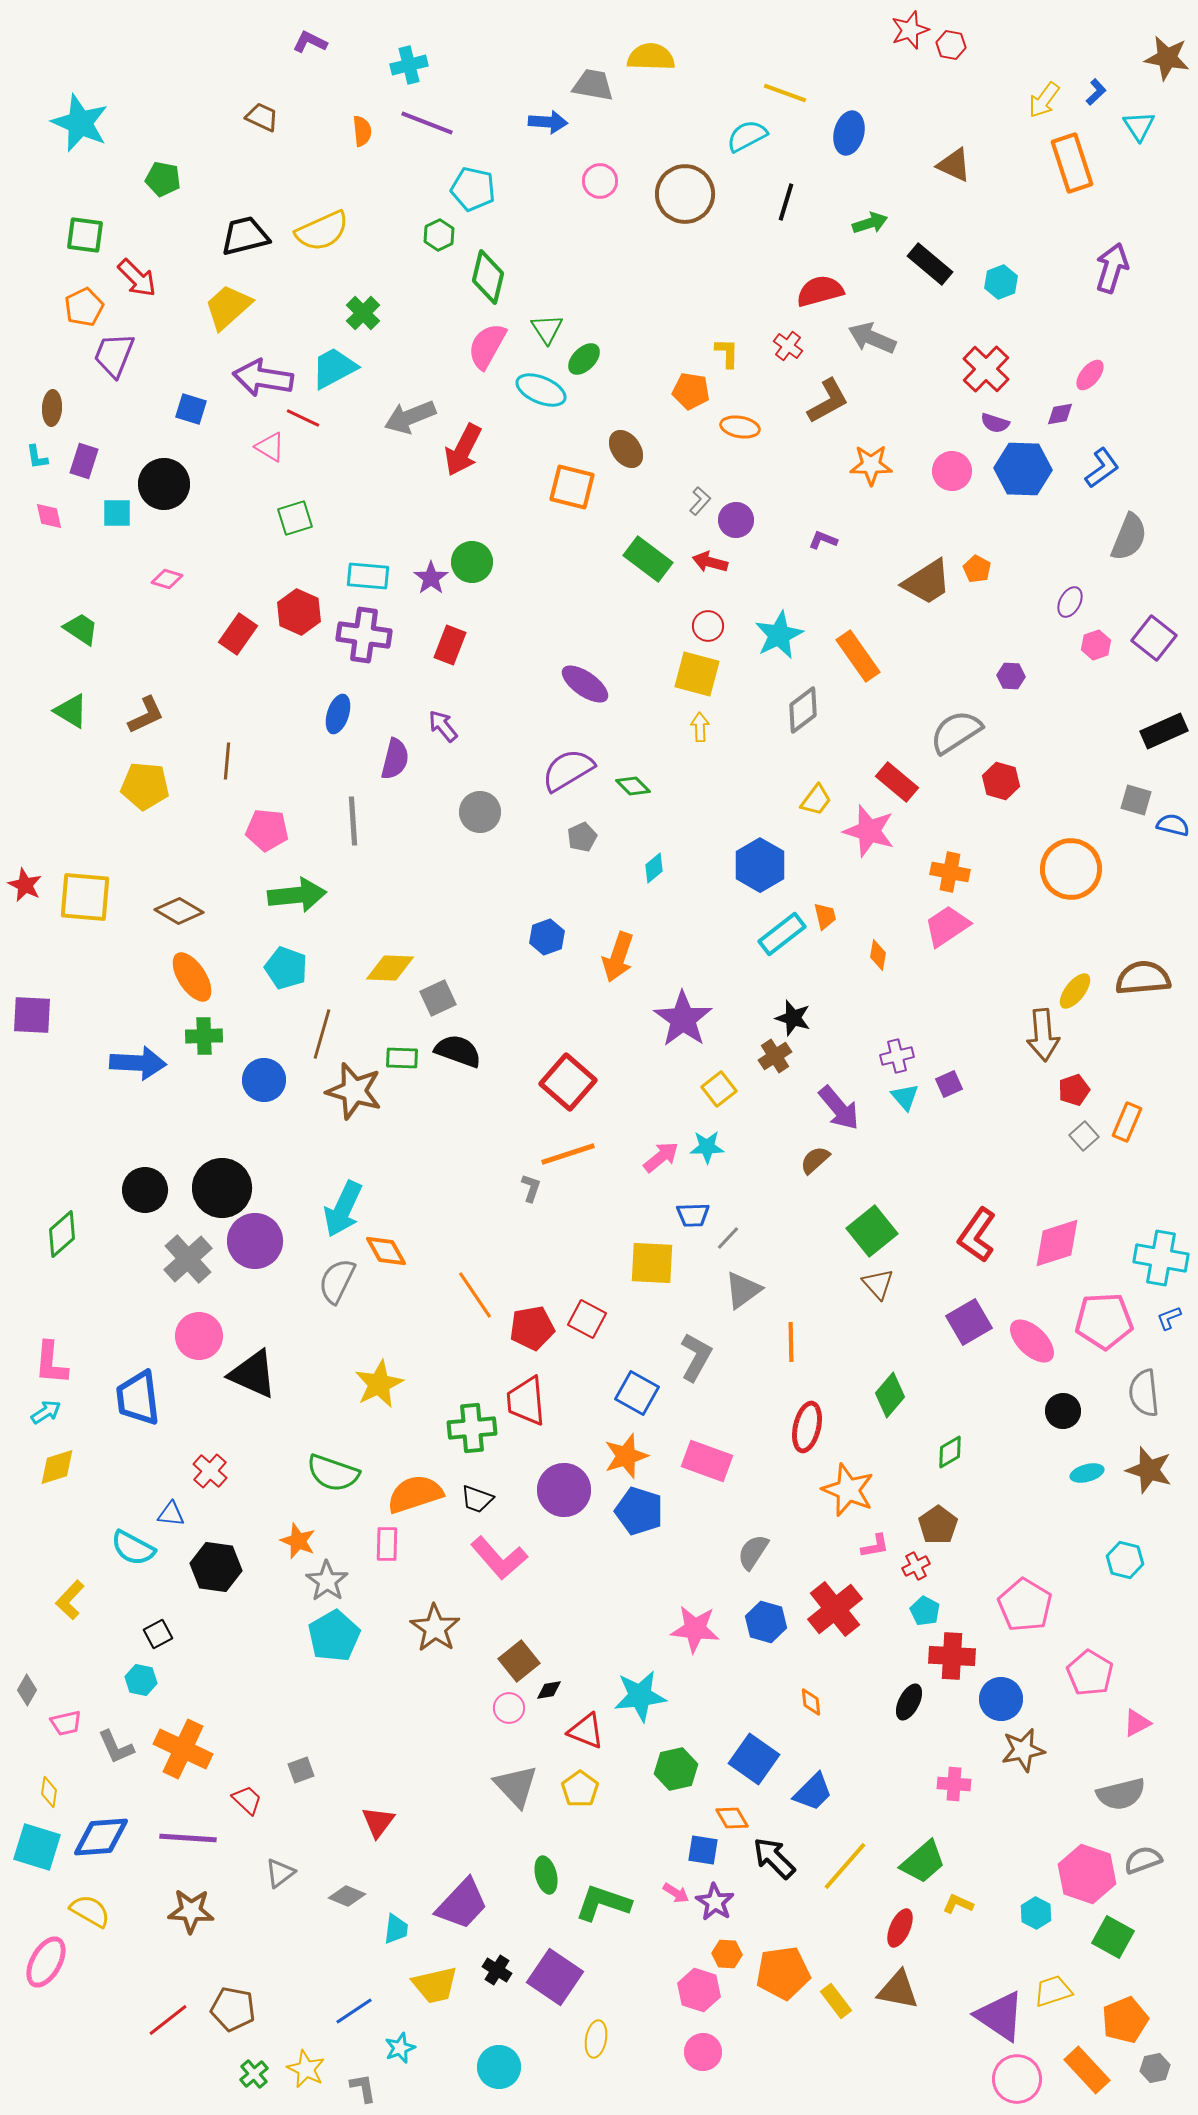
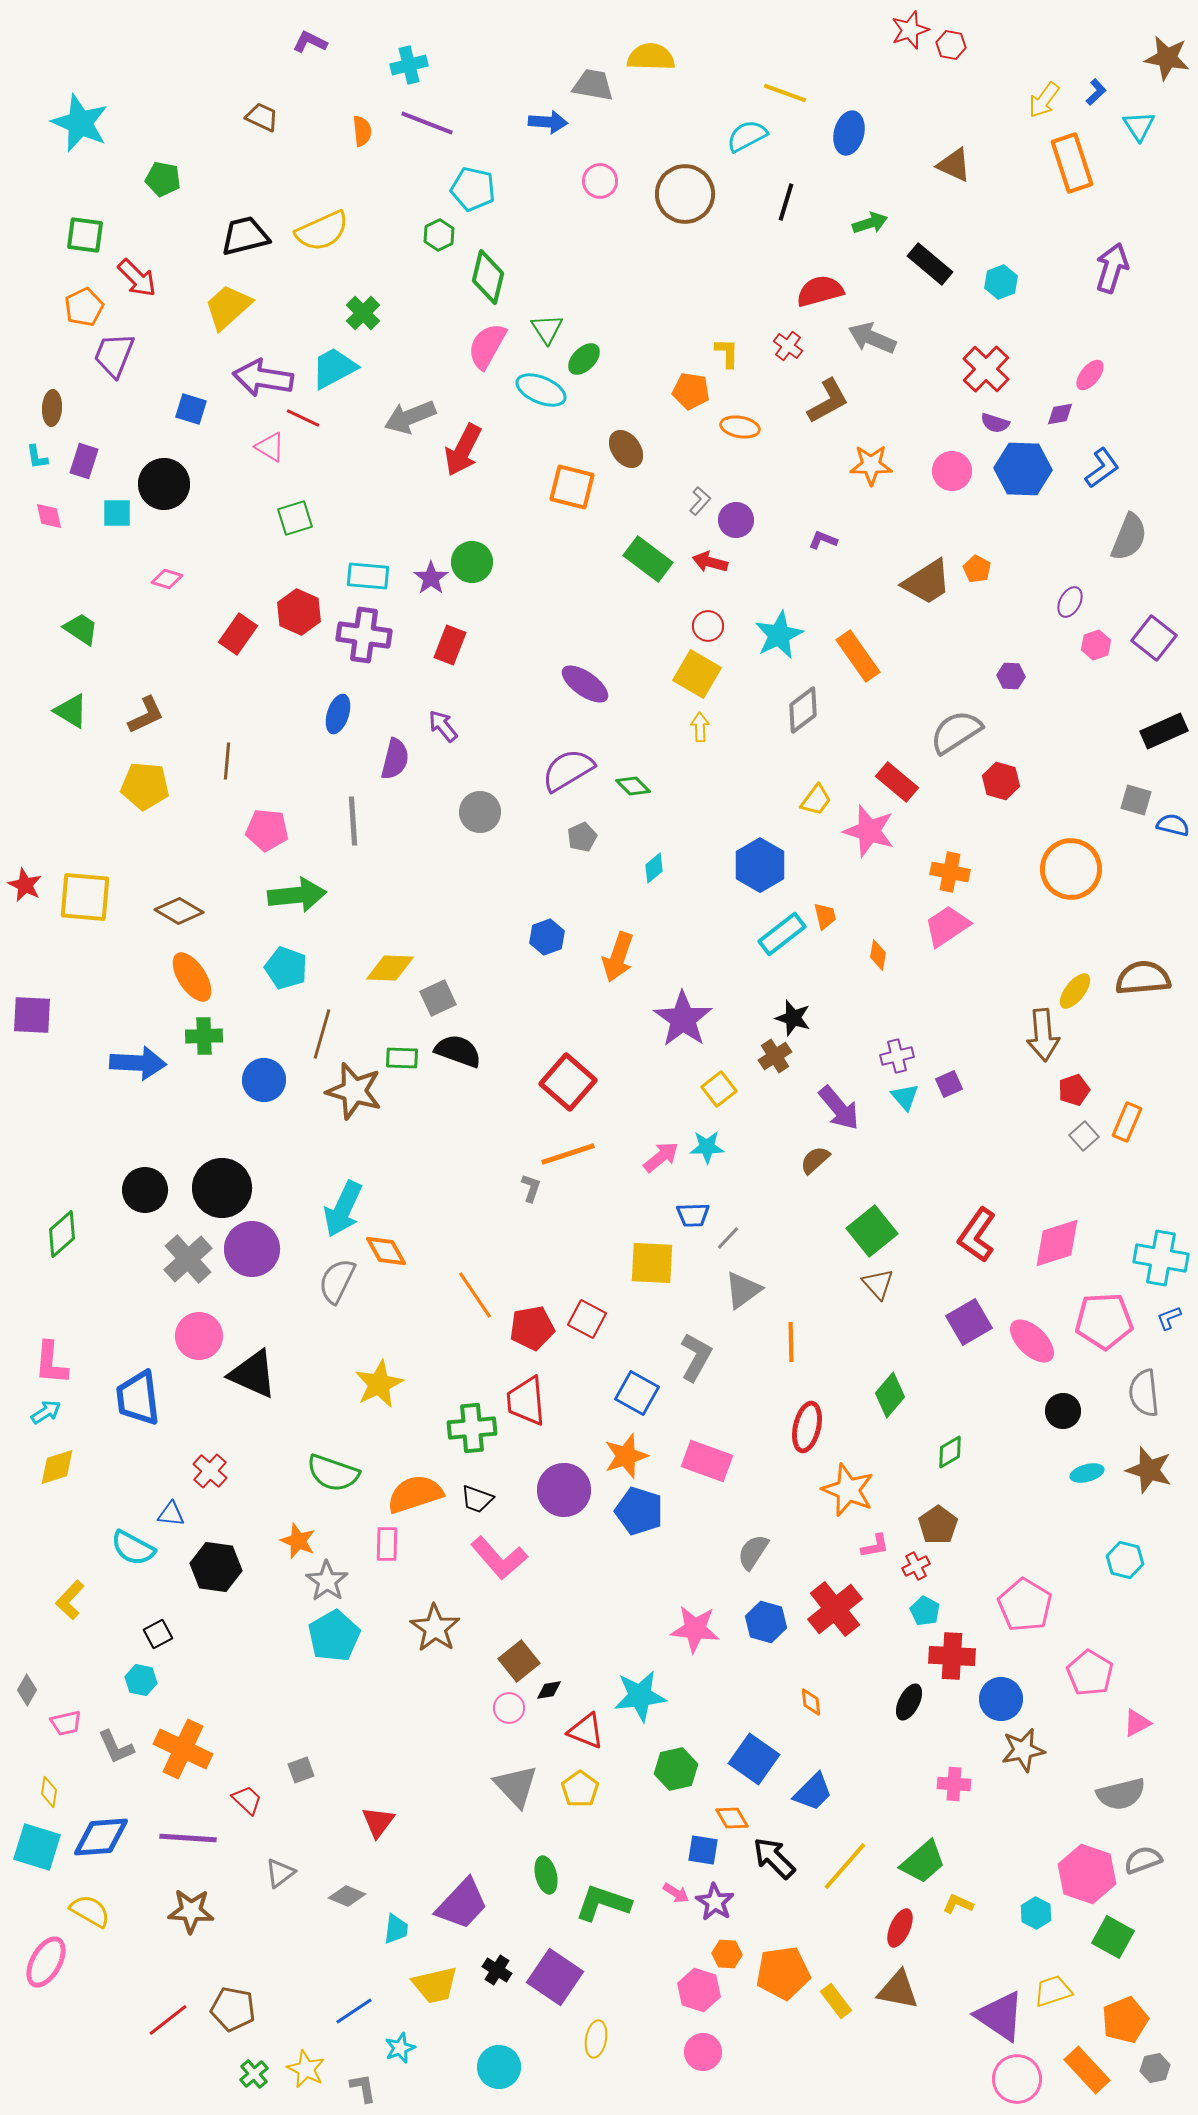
yellow square at (697, 674): rotated 15 degrees clockwise
purple circle at (255, 1241): moved 3 px left, 8 px down
